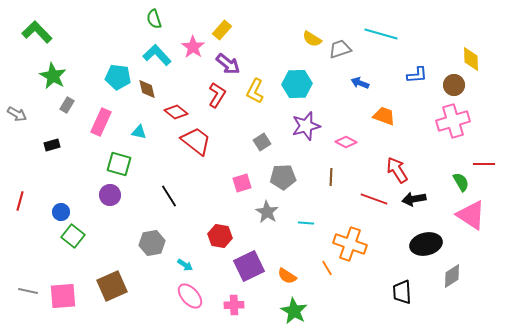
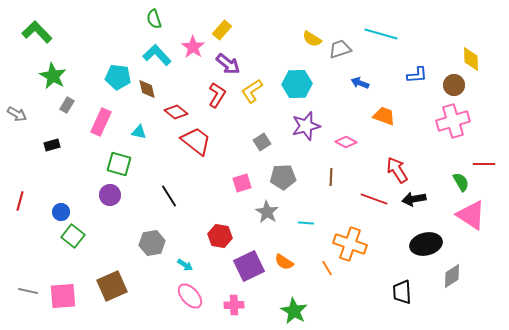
yellow L-shape at (255, 91): moved 3 px left; rotated 30 degrees clockwise
orange semicircle at (287, 276): moved 3 px left, 14 px up
